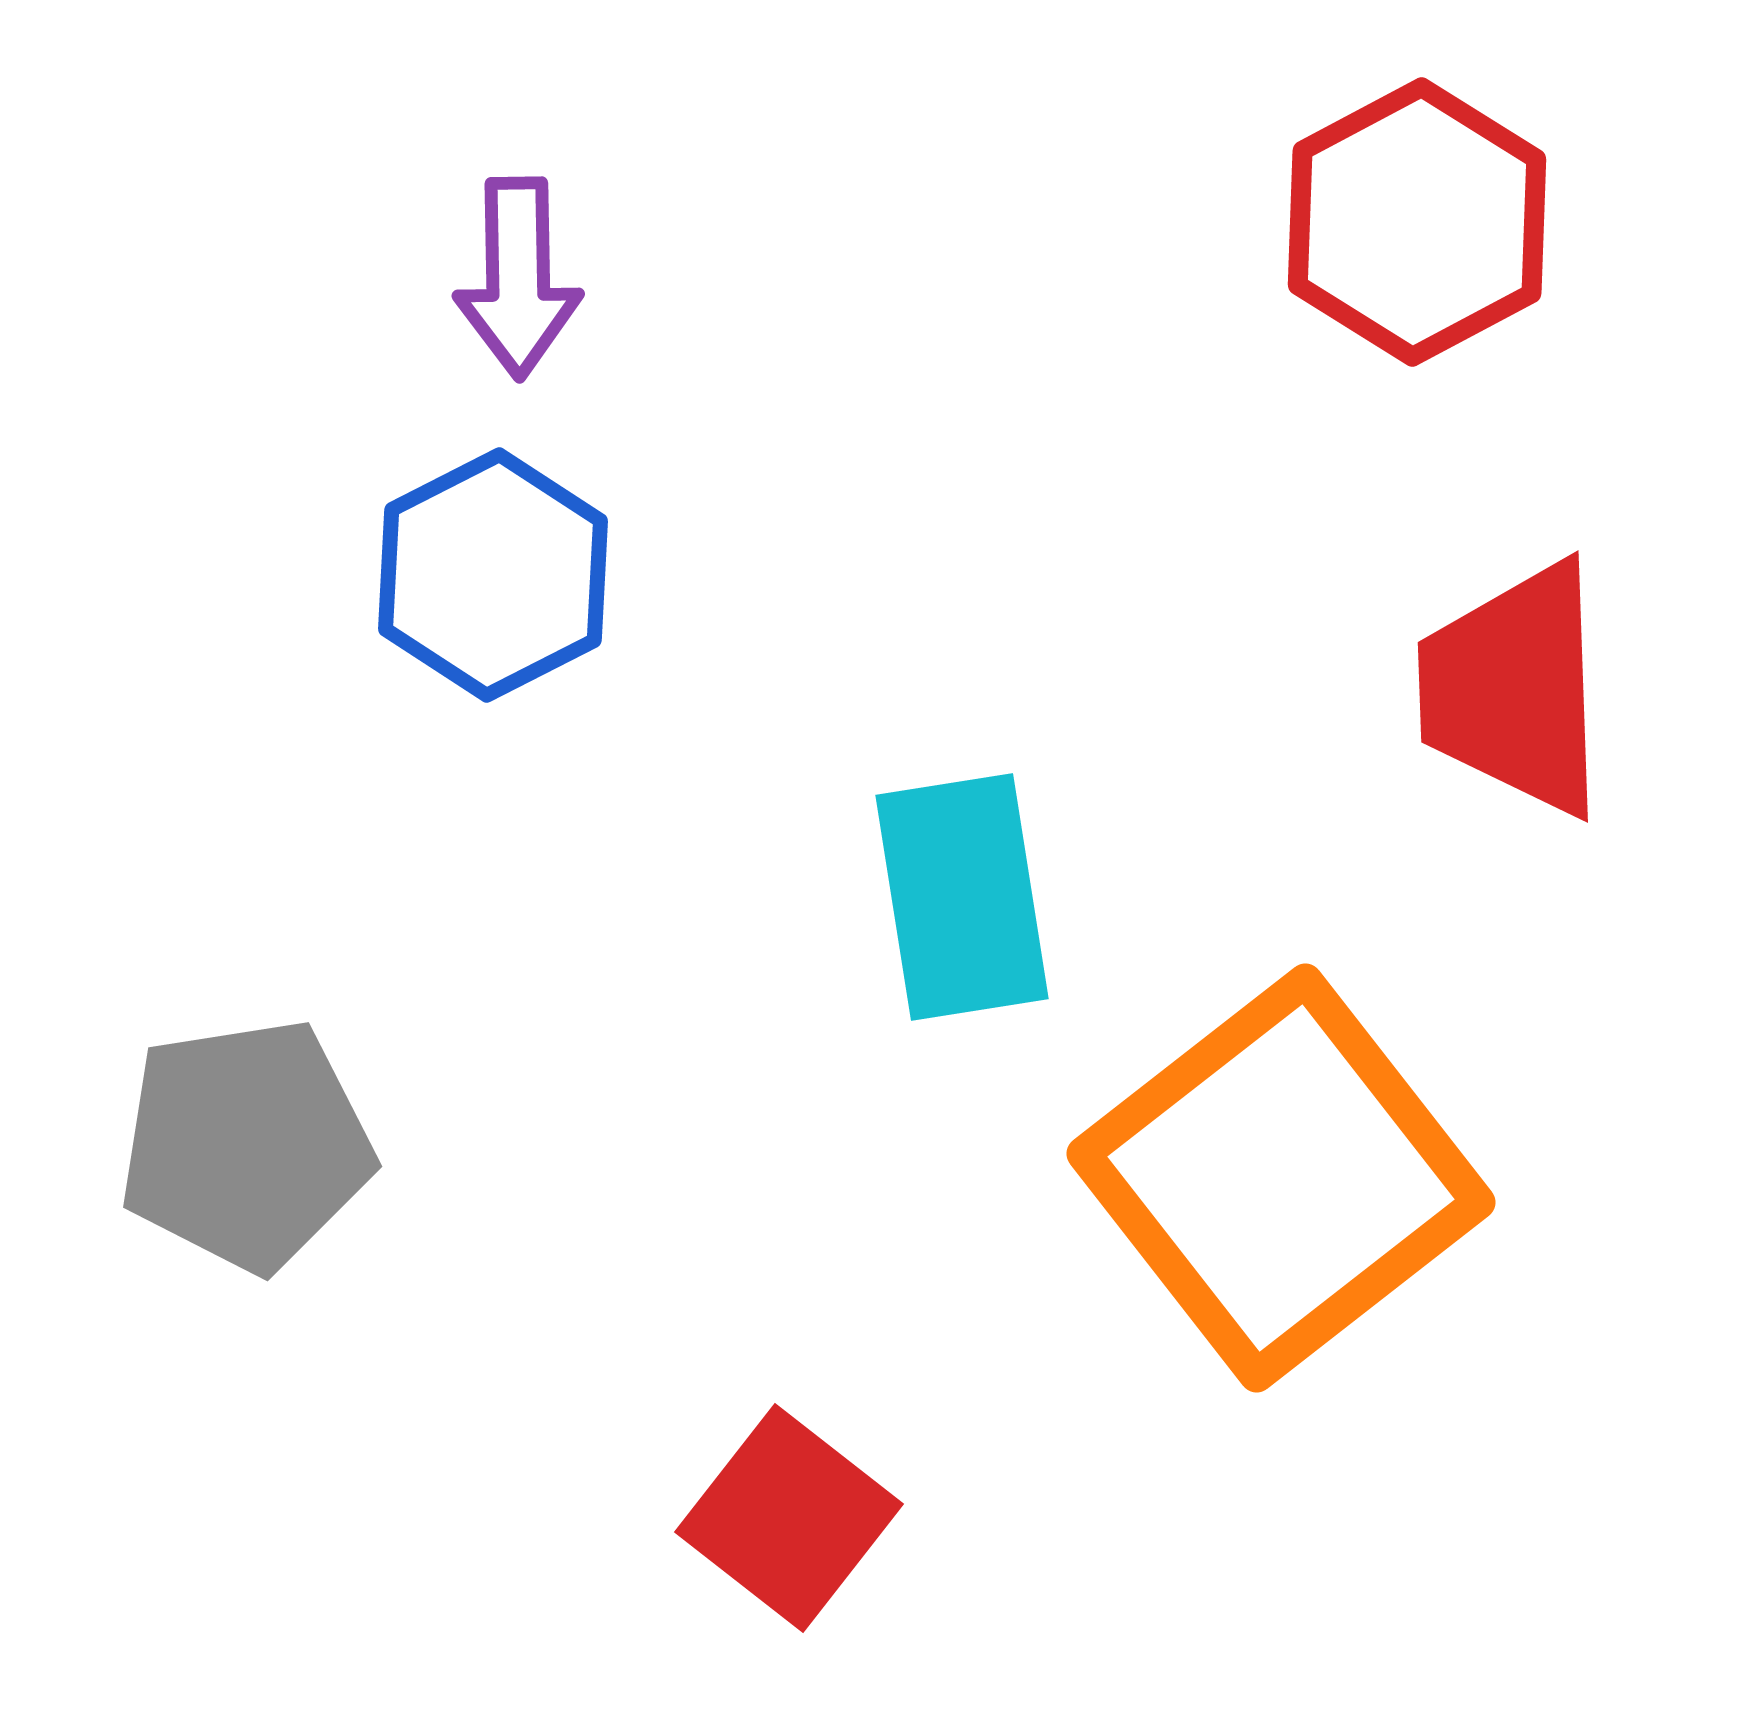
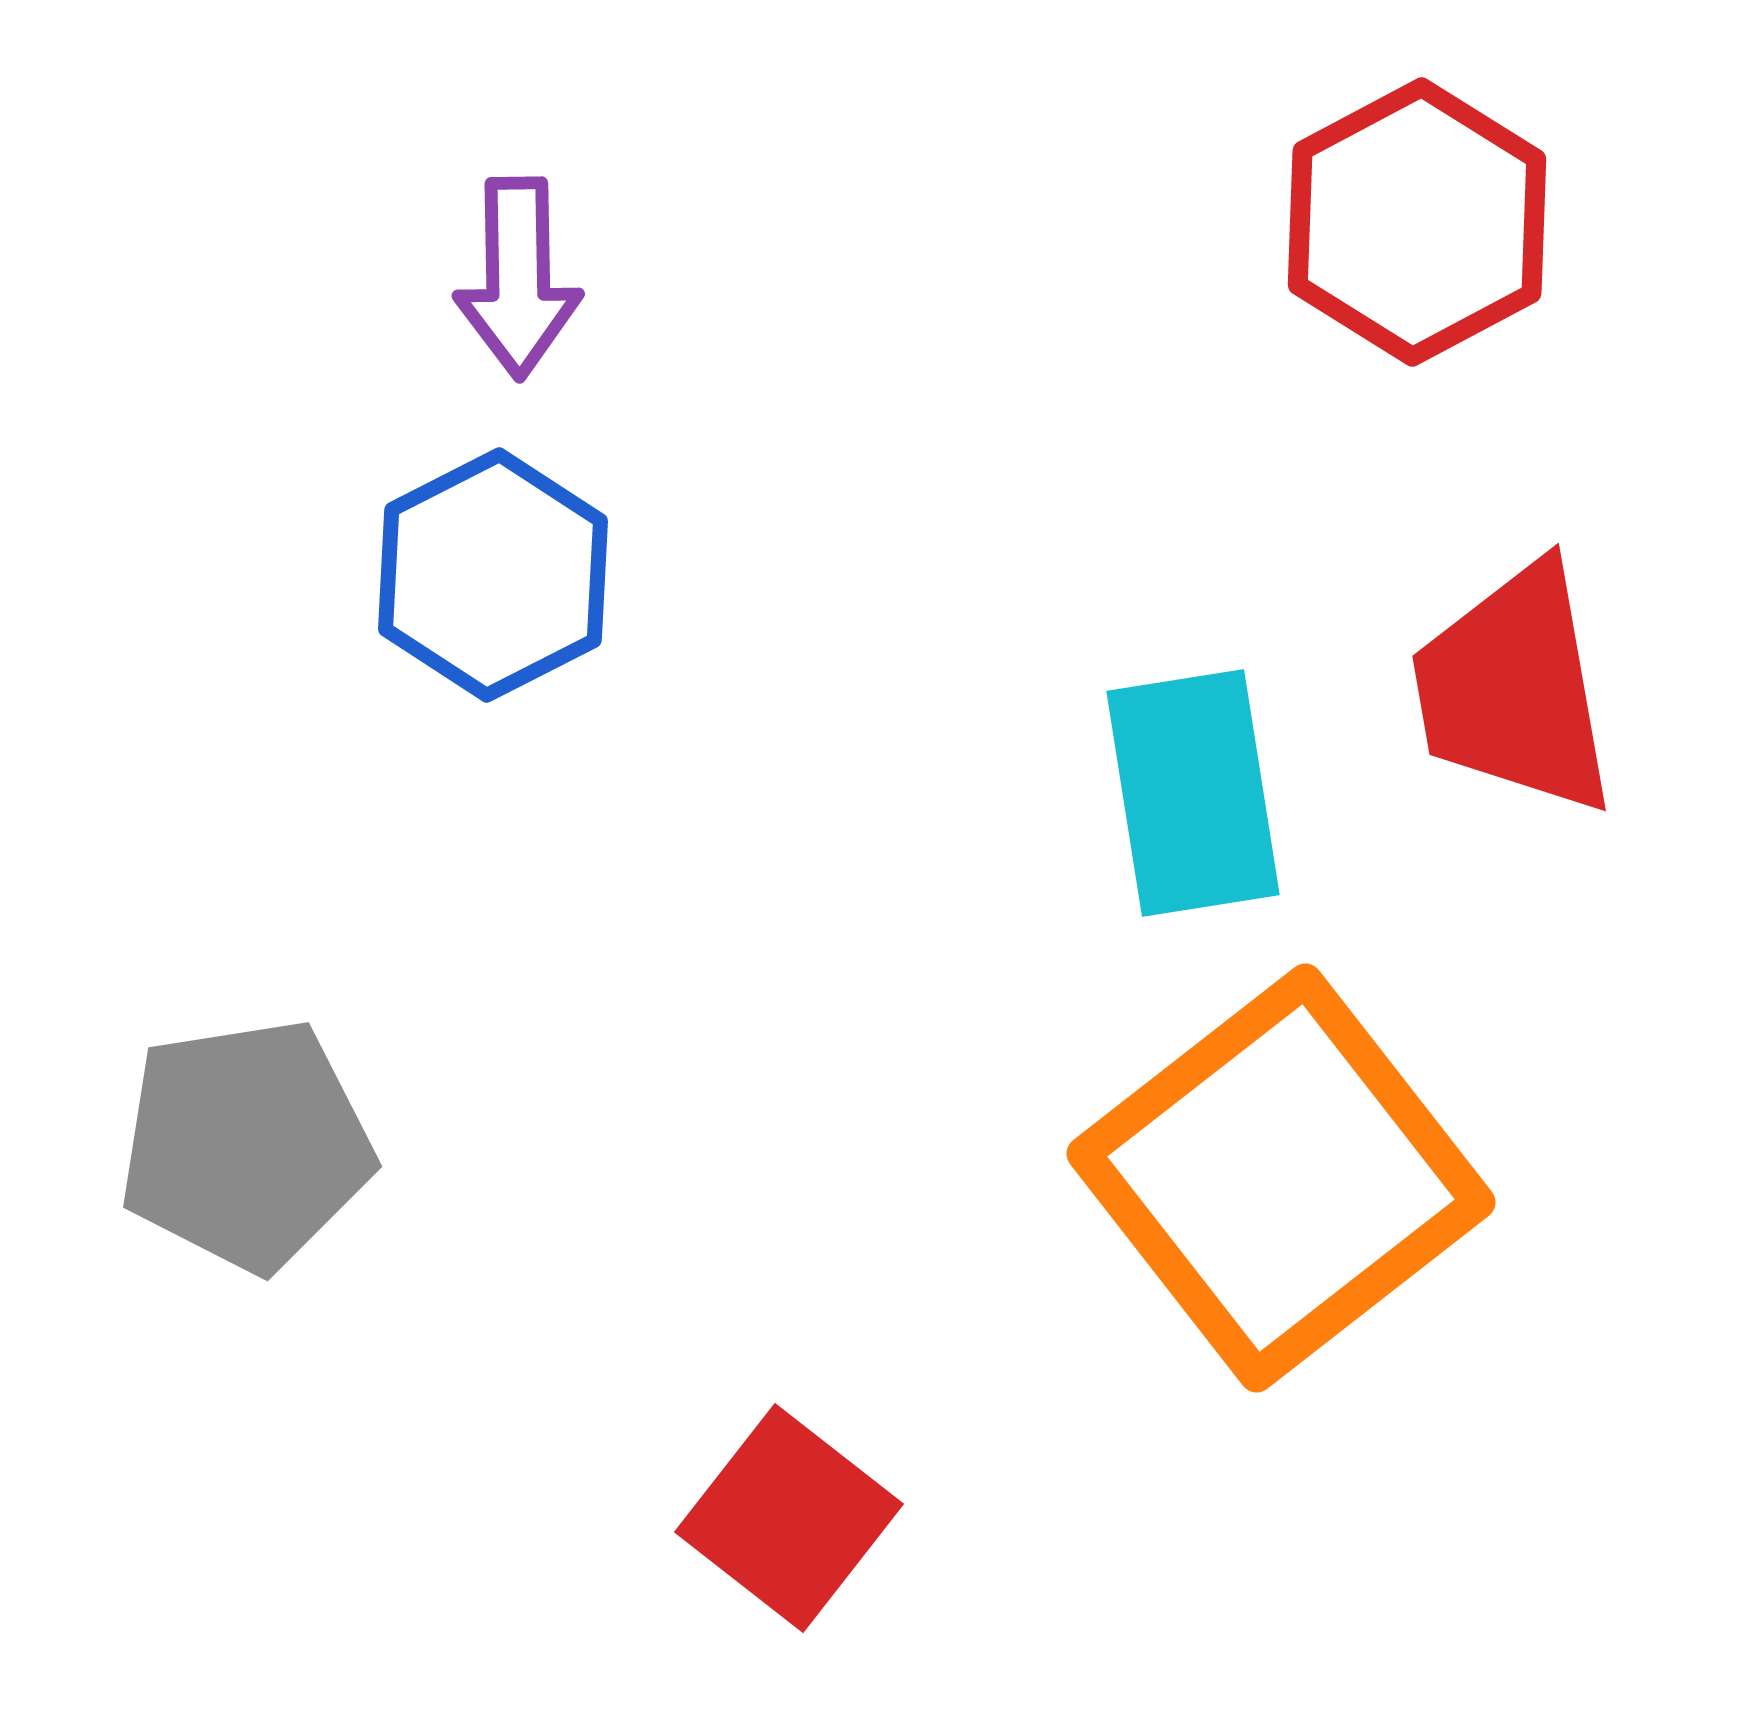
red trapezoid: rotated 8 degrees counterclockwise
cyan rectangle: moved 231 px right, 104 px up
